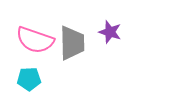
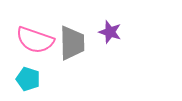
cyan pentagon: moved 1 px left; rotated 20 degrees clockwise
